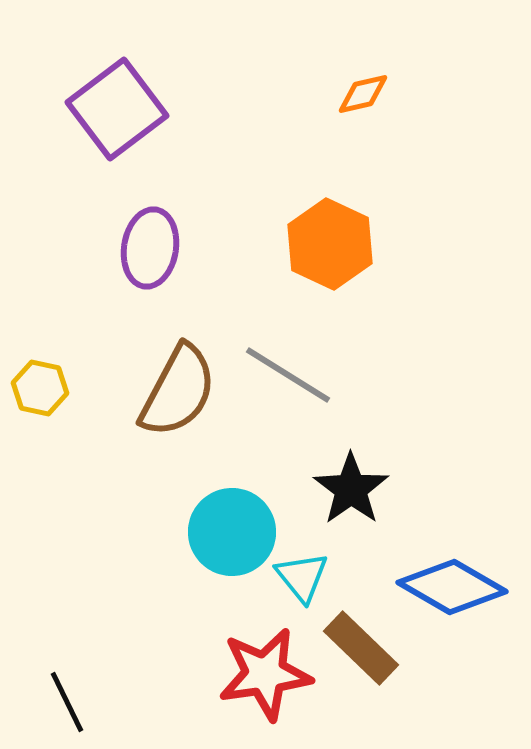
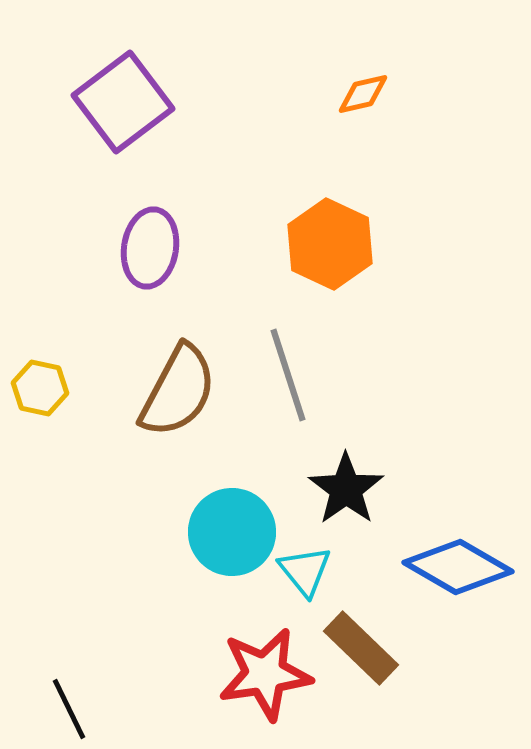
purple square: moved 6 px right, 7 px up
gray line: rotated 40 degrees clockwise
black star: moved 5 px left
cyan triangle: moved 3 px right, 6 px up
blue diamond: moved 6 px right, 20 px up
black line: moved 2 px right, 7 px down
